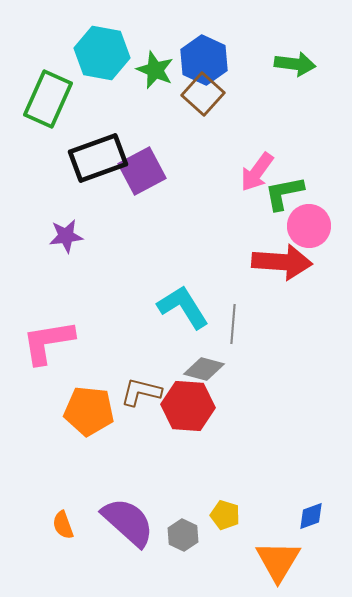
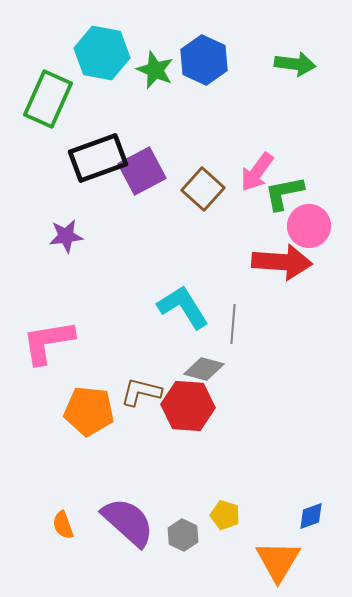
brown square: moved 95 px down
